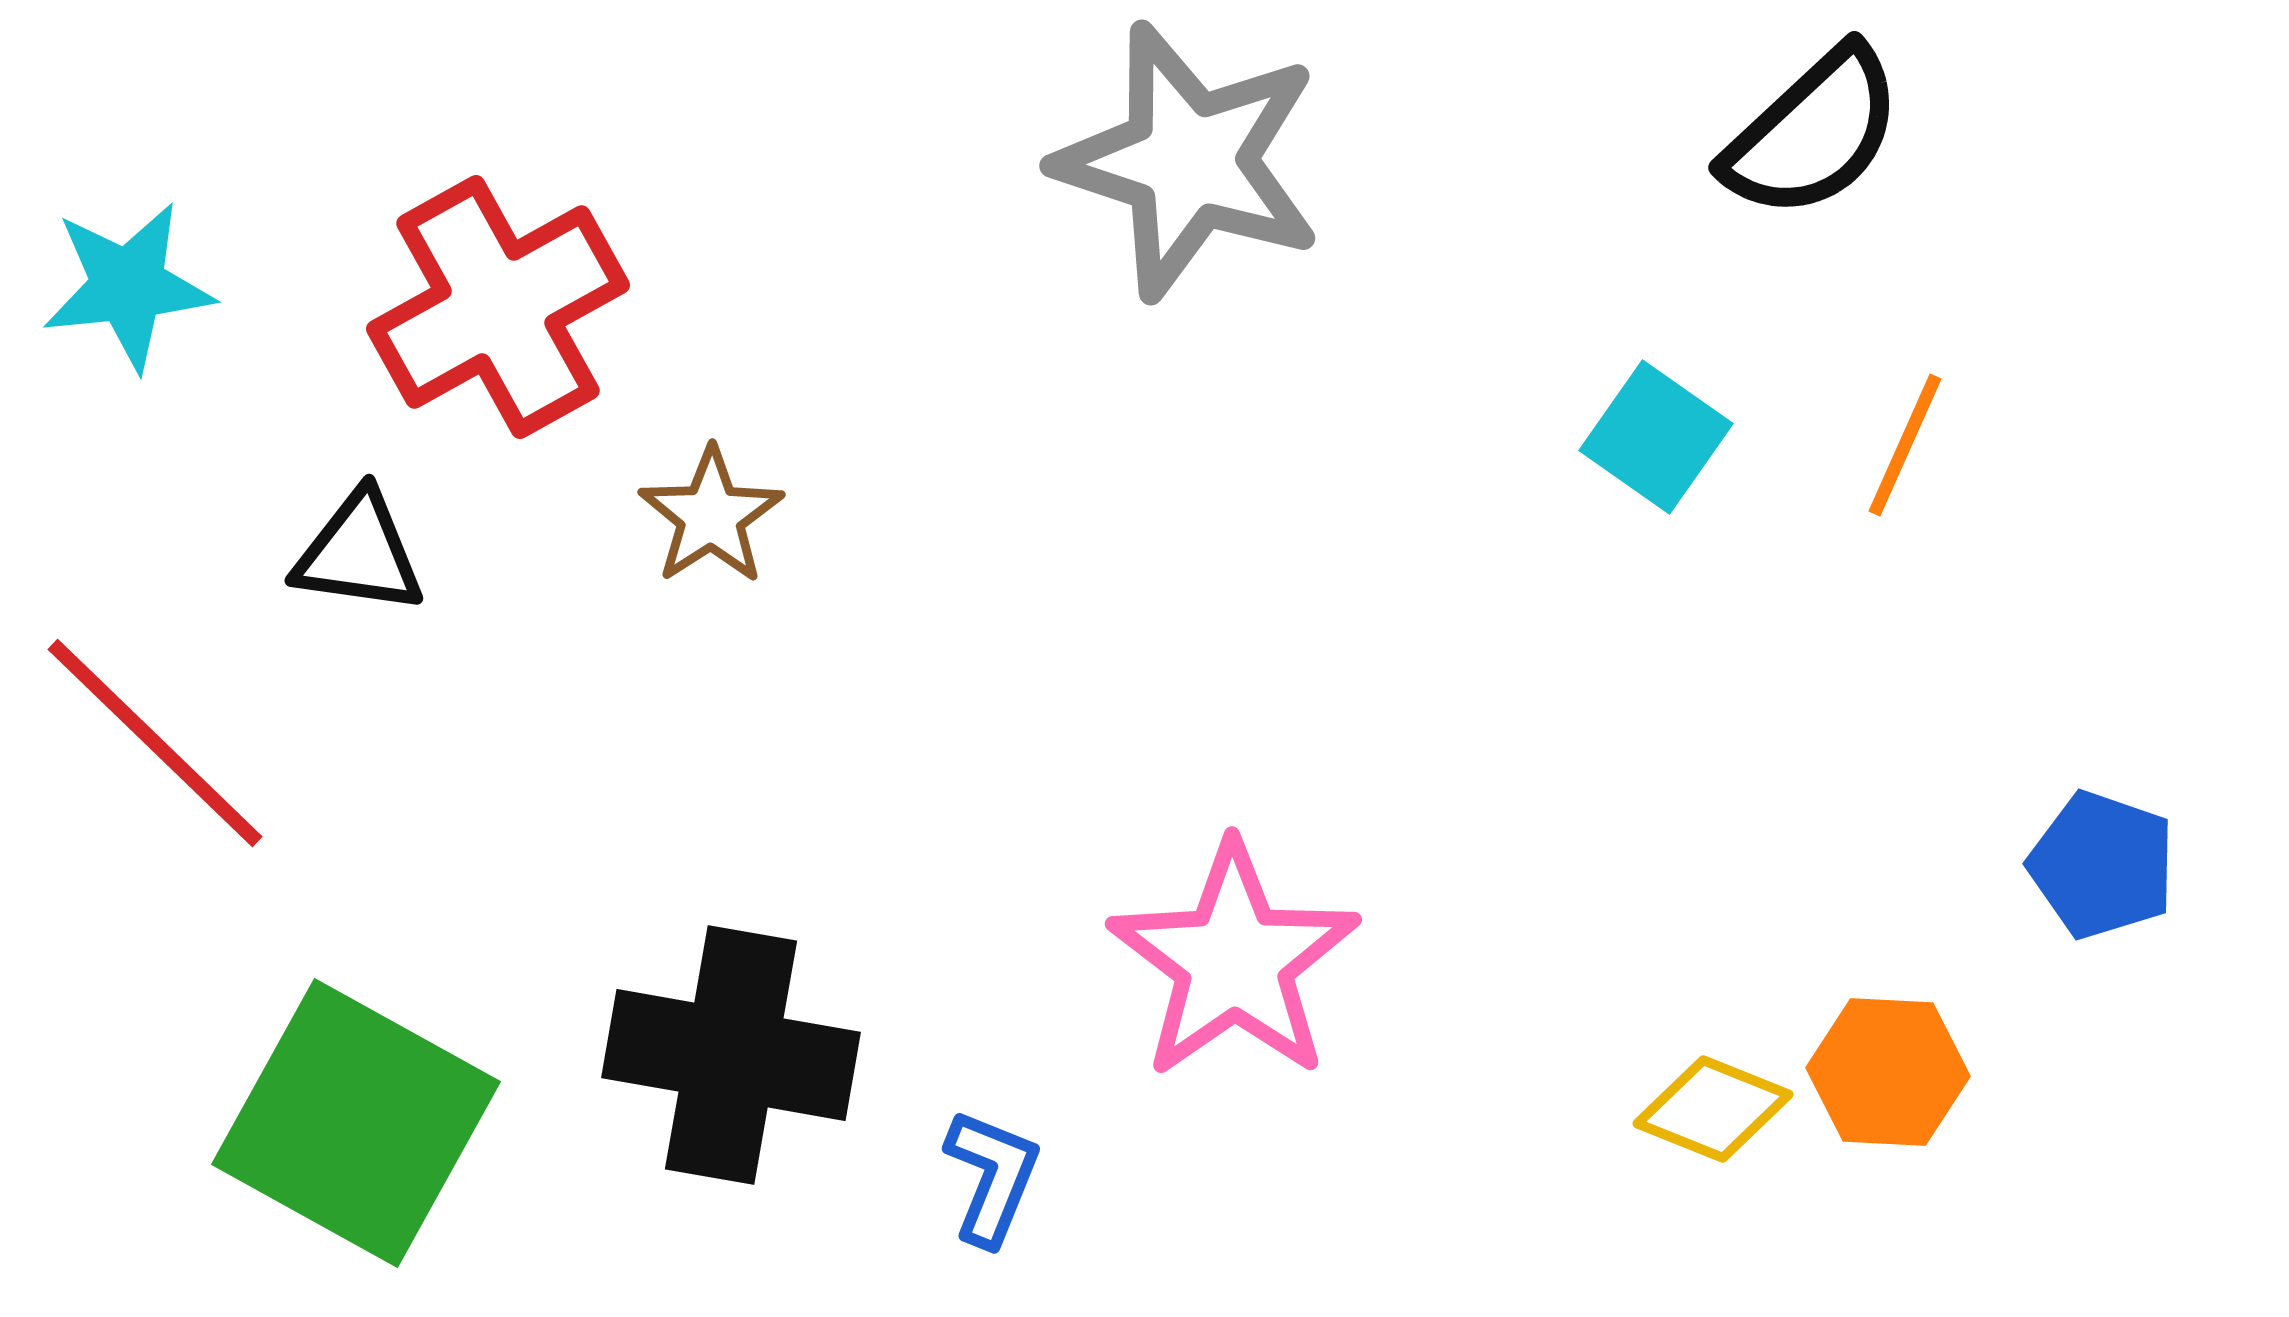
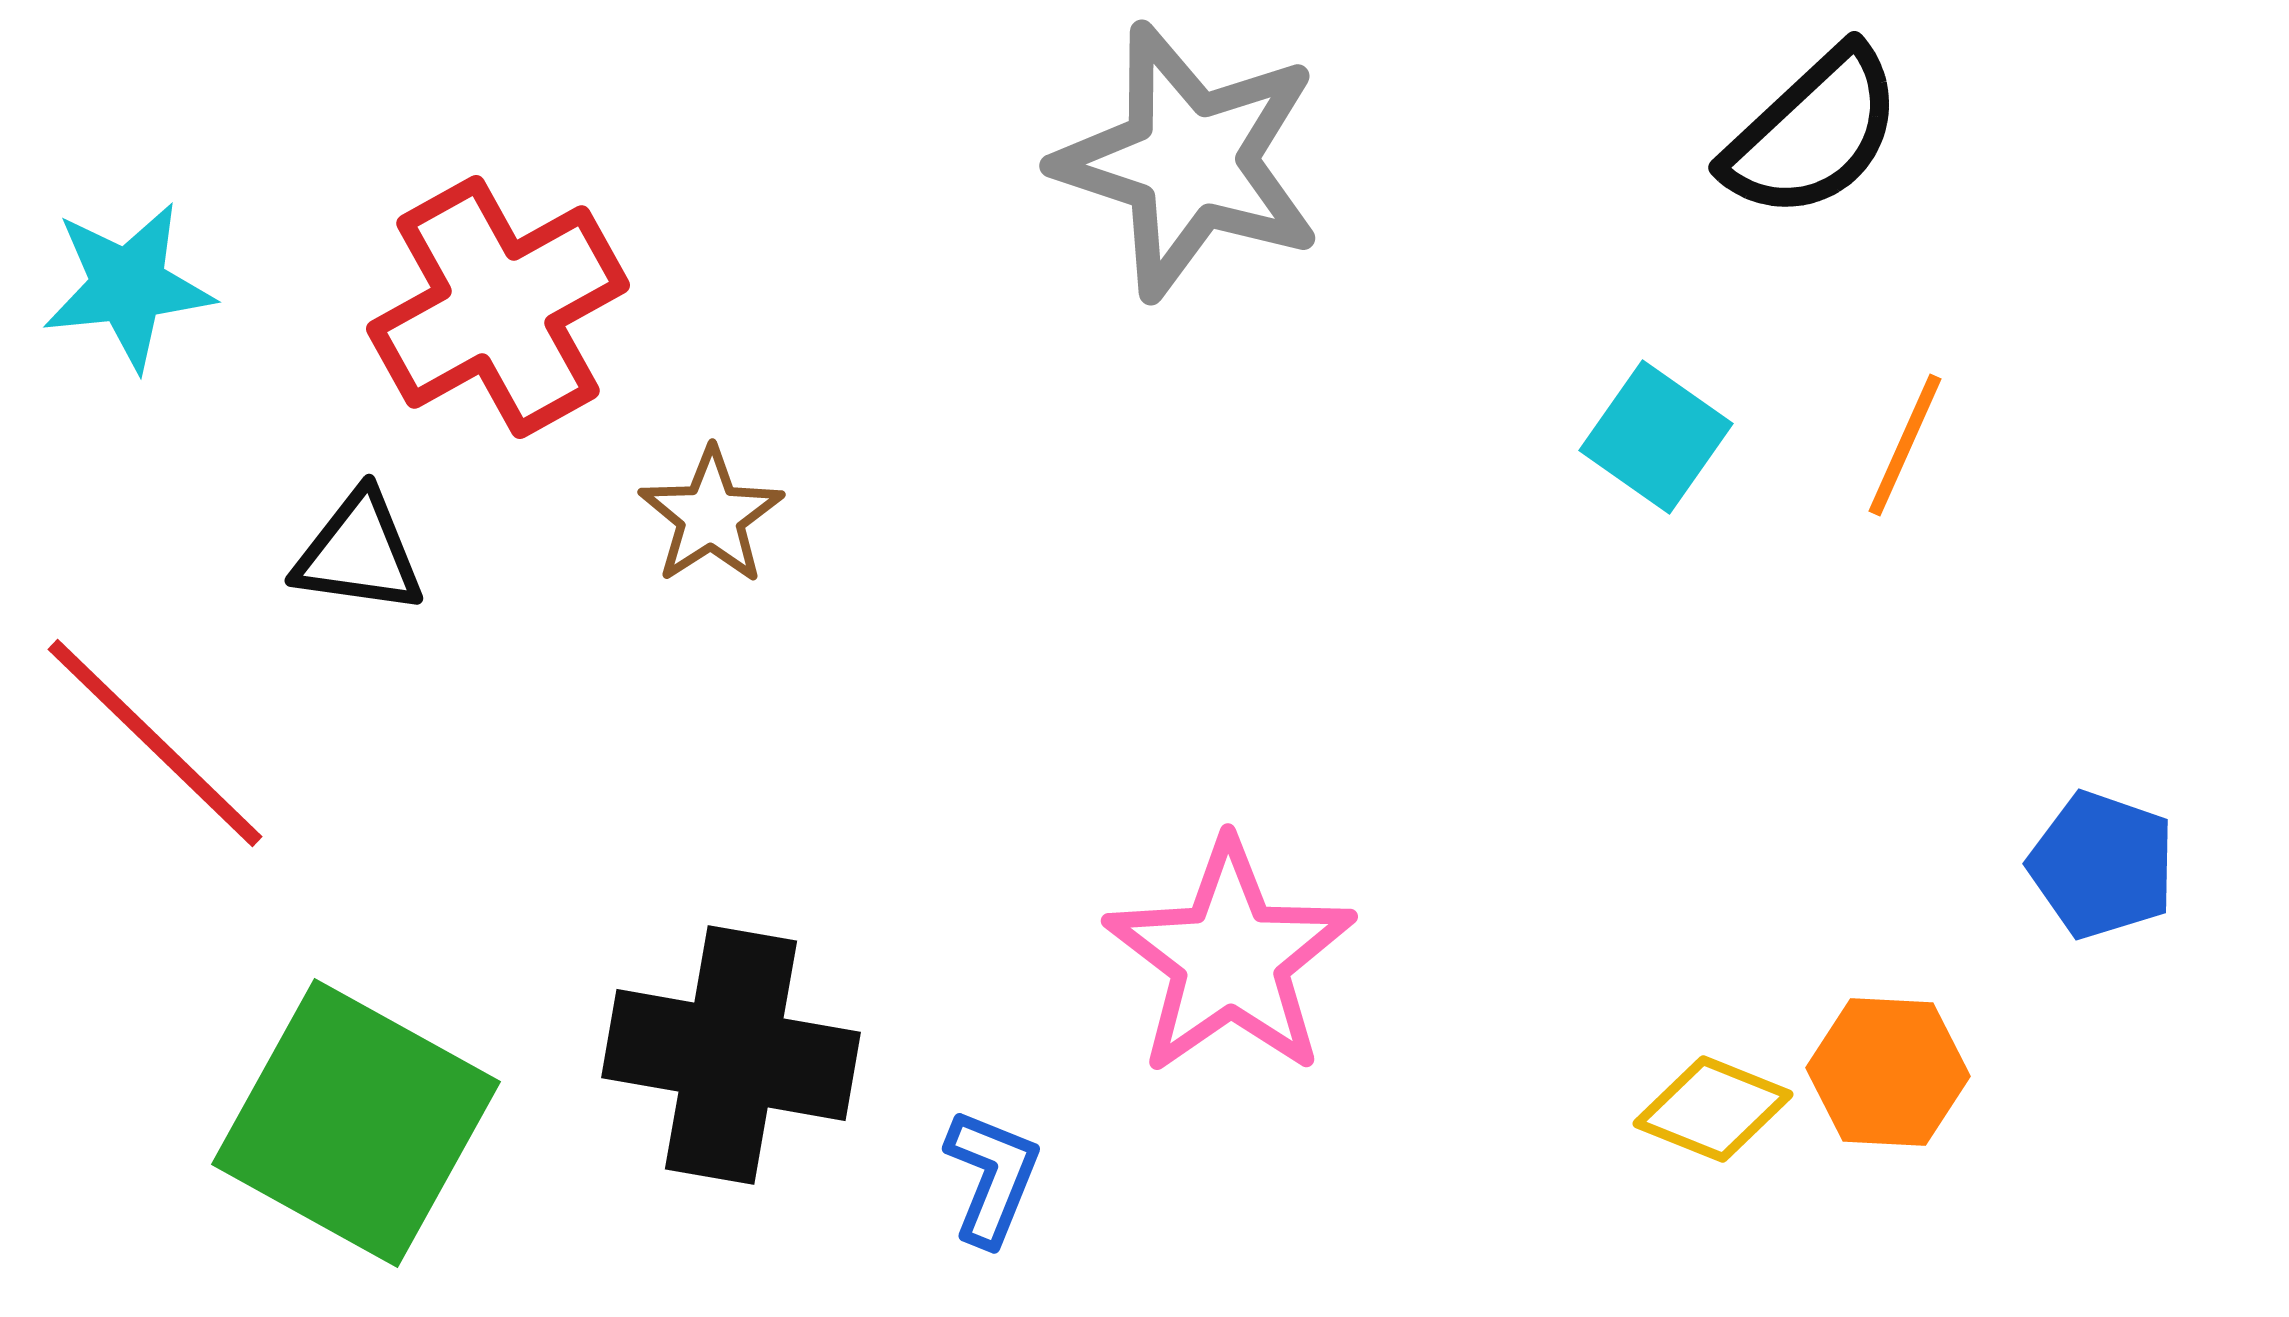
pink star: moved 4 px left, 3 px up
